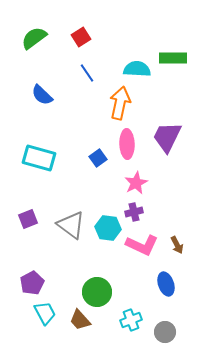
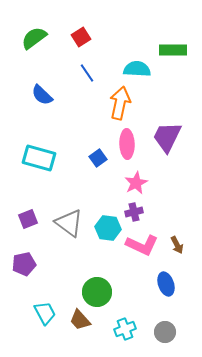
green rectangle: moved 8 px up
gray triangle: moved 2 px left, 2 px up
purple pentagon: moved 8 px left, 19 px up; rotated 15 degrees clockwise
cyan cross: moved 6 px left, 9 px down
